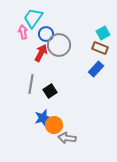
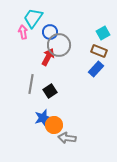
blue circle: moved 4 px right, 2 px up
brown rectangle: moved 1 px left, 3 px down
red arrow: moved 7 px right, 4 px down
